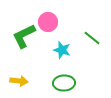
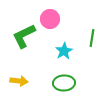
pink circle: moved 2 px right, 3 px up
green line: rotated 60 degrees clockwise
cyan star: moved 2 px right, 1 px down; rotated 24 degrees clockwise
